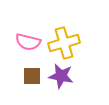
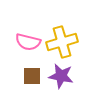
yellow cross: moved 2 px left, 1 px up
